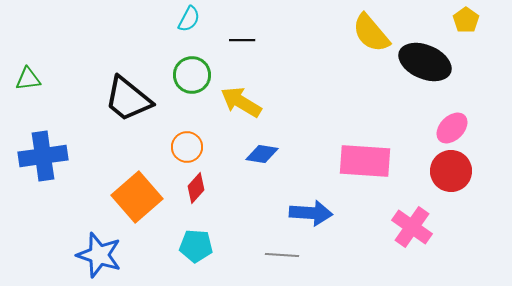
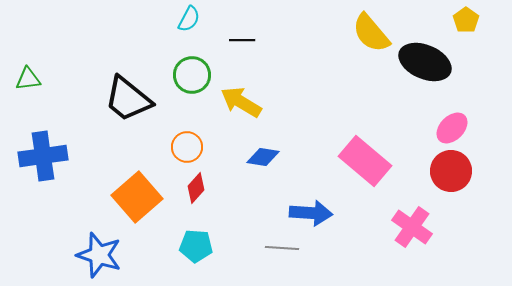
blue diamond: moved 1 px right, 3 px down
pink rectangle: rotated 36 degrees clockwise
gray line: moved 7 px up
